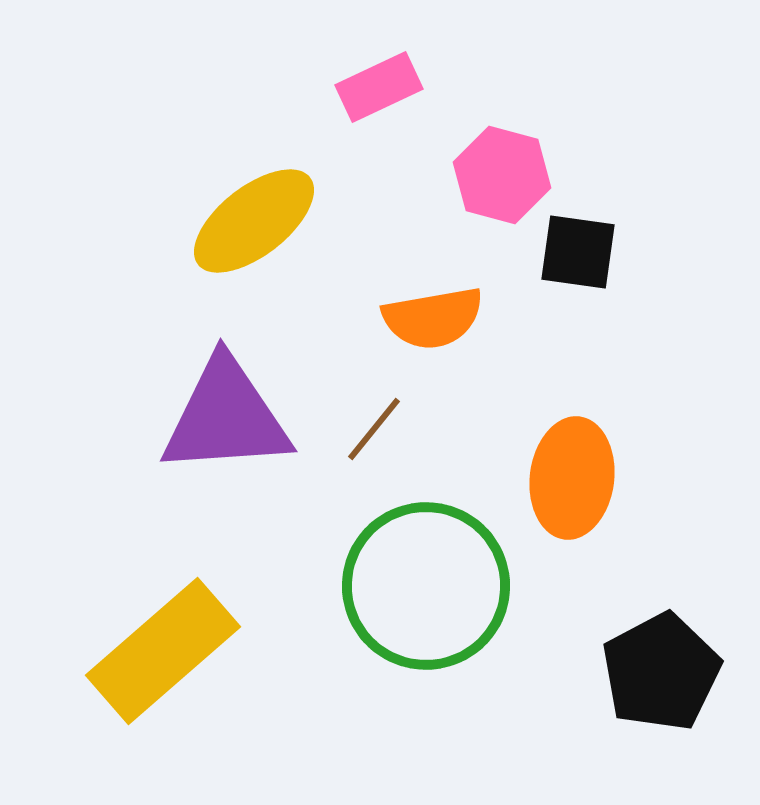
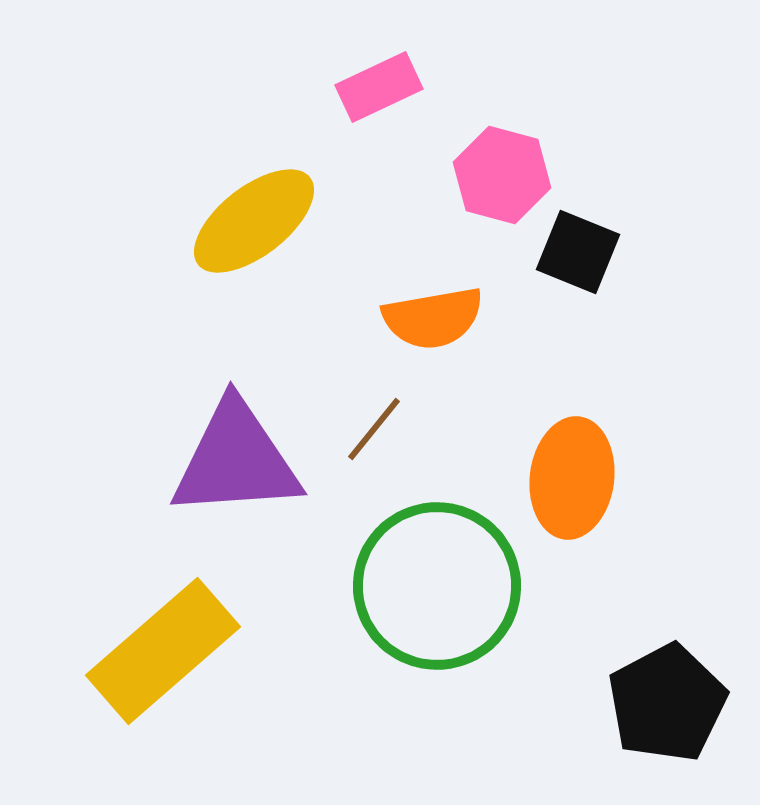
black square: rotated 14 degrees clockwise
purple triangle: moved 10 px right, 43 px down
green circle: moved 11 px right
black pentagon: moved 6 px right, 31 px down
